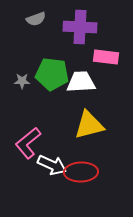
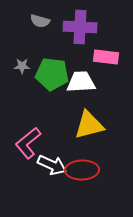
gray semicircle: moved 4 px right, 2 px down; rotated 36 degrees clockwise
gray star: moved 15 px up
red ellipse: moved 1 px right, 2 px up
